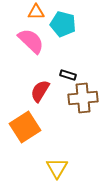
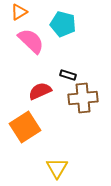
orange triangle: moved 17 px left; rotated 30 degrees counterclockwise
red semicircle: rotated 35 degrees clockwise
